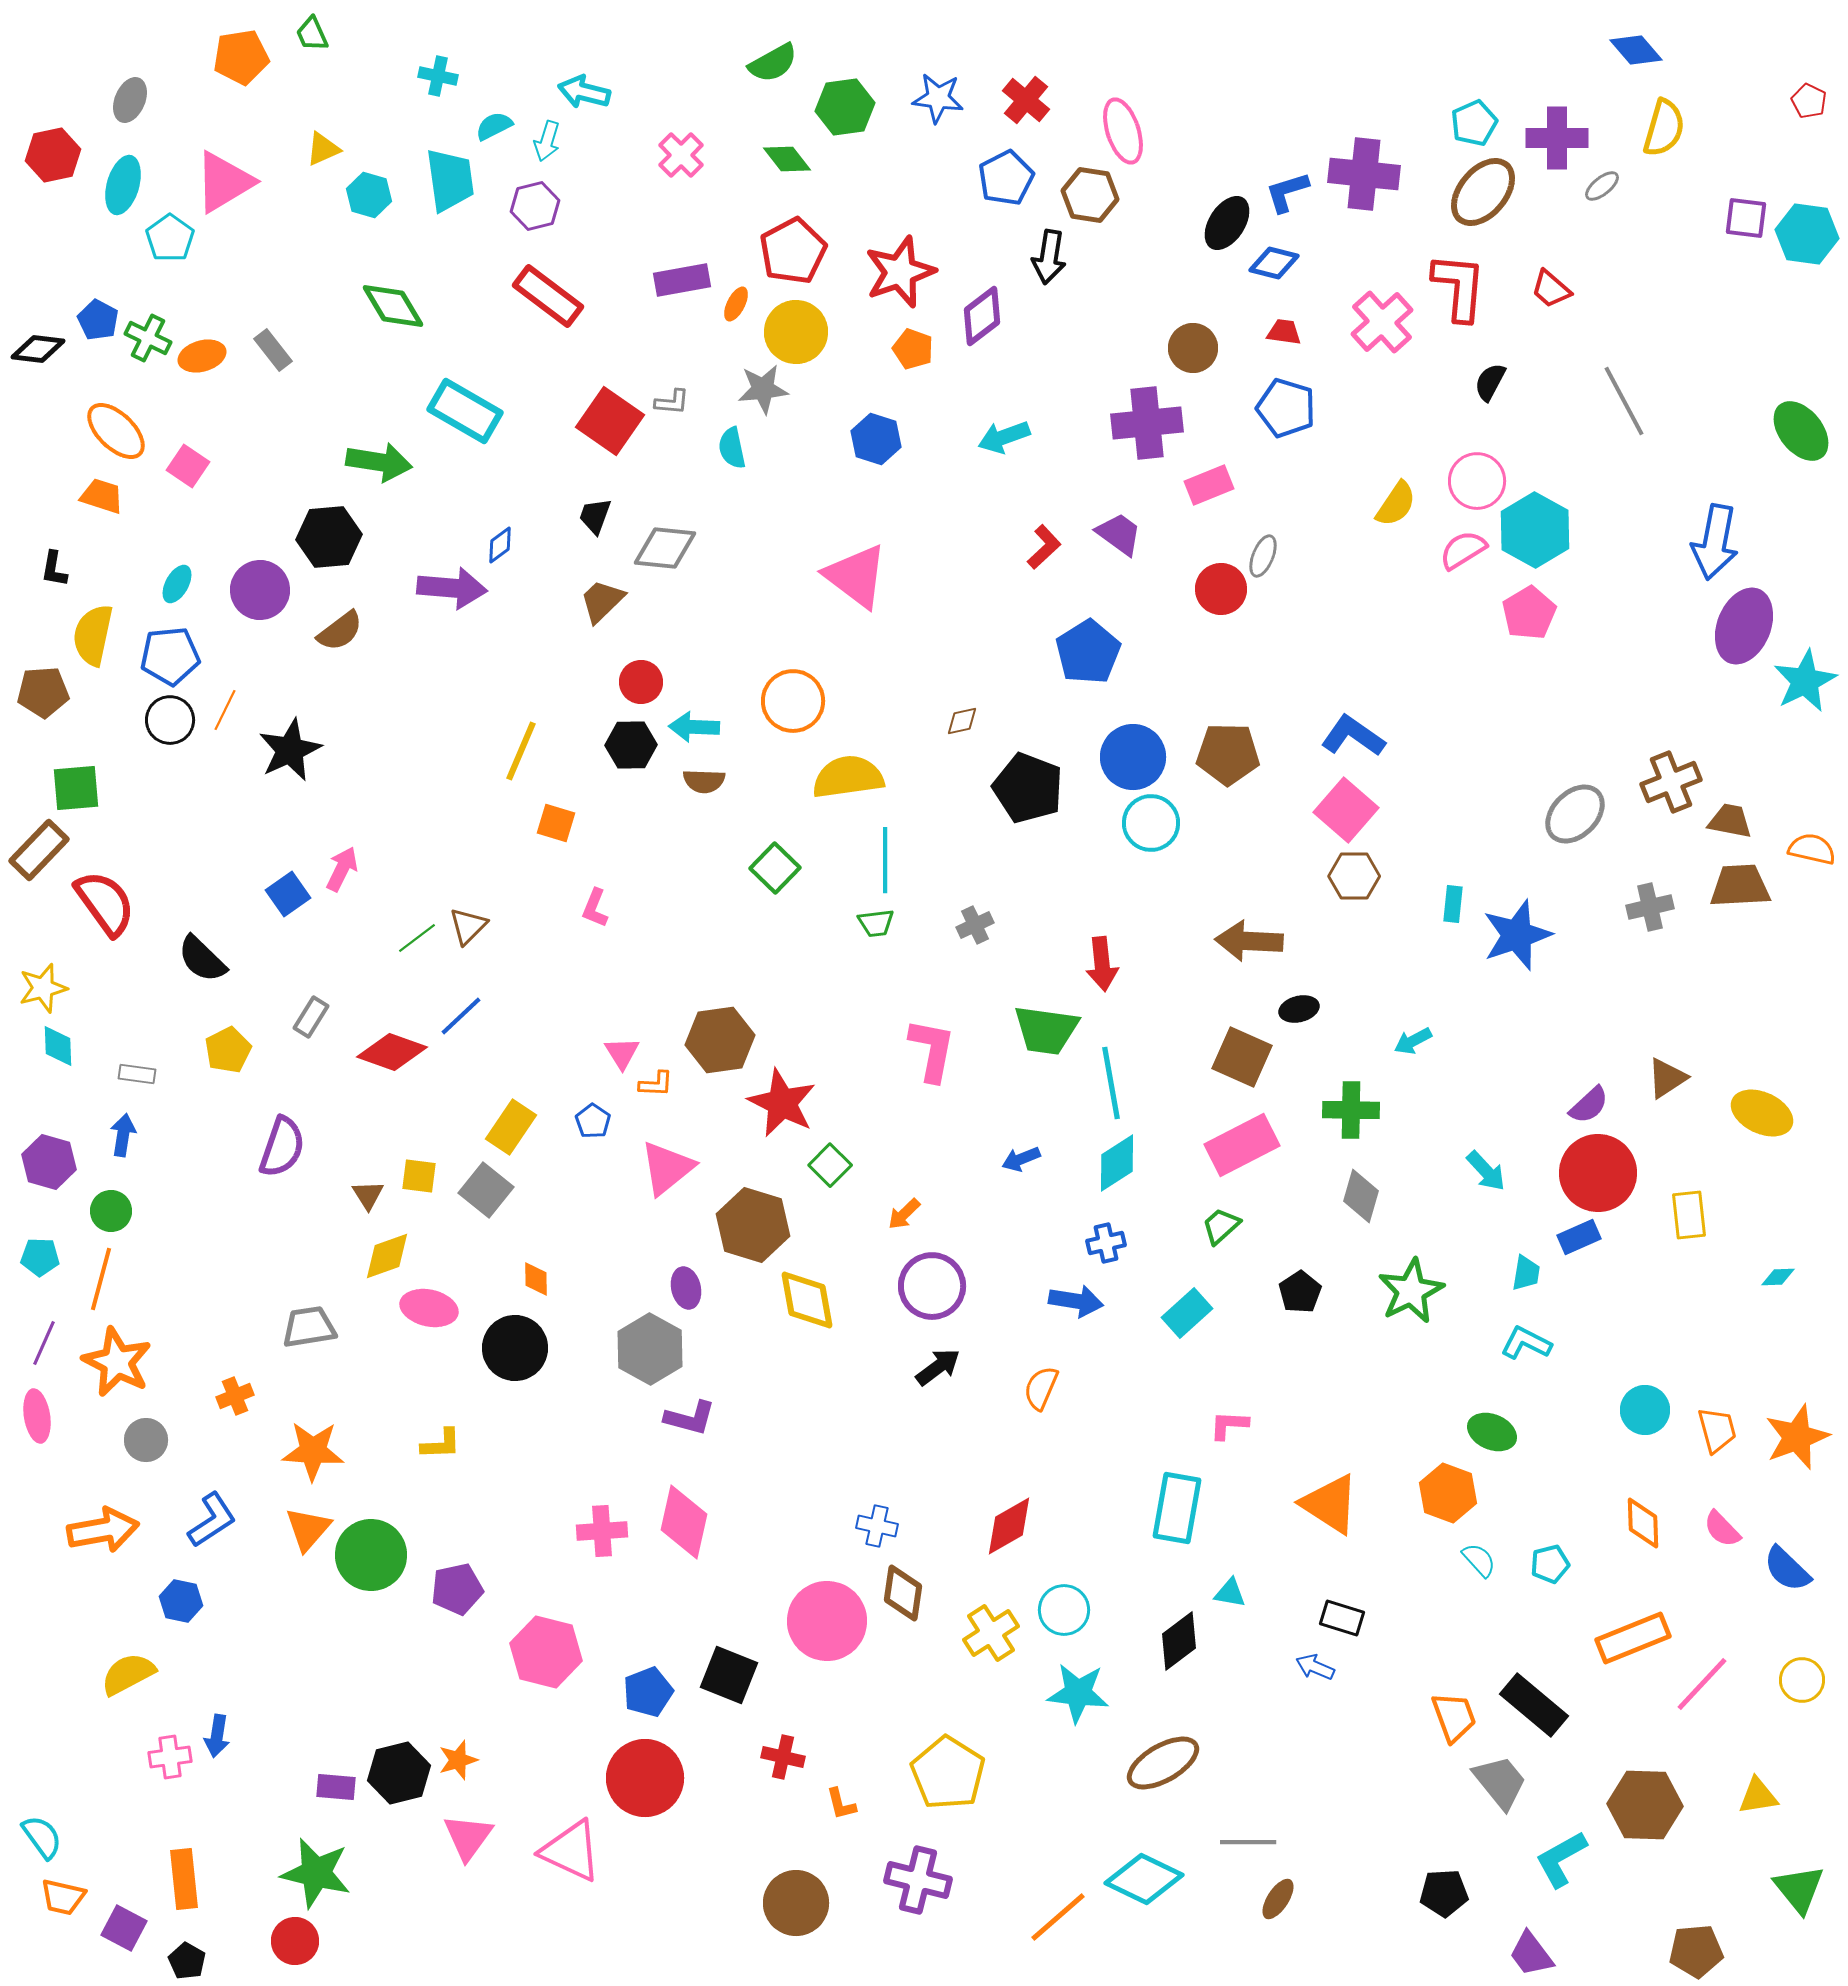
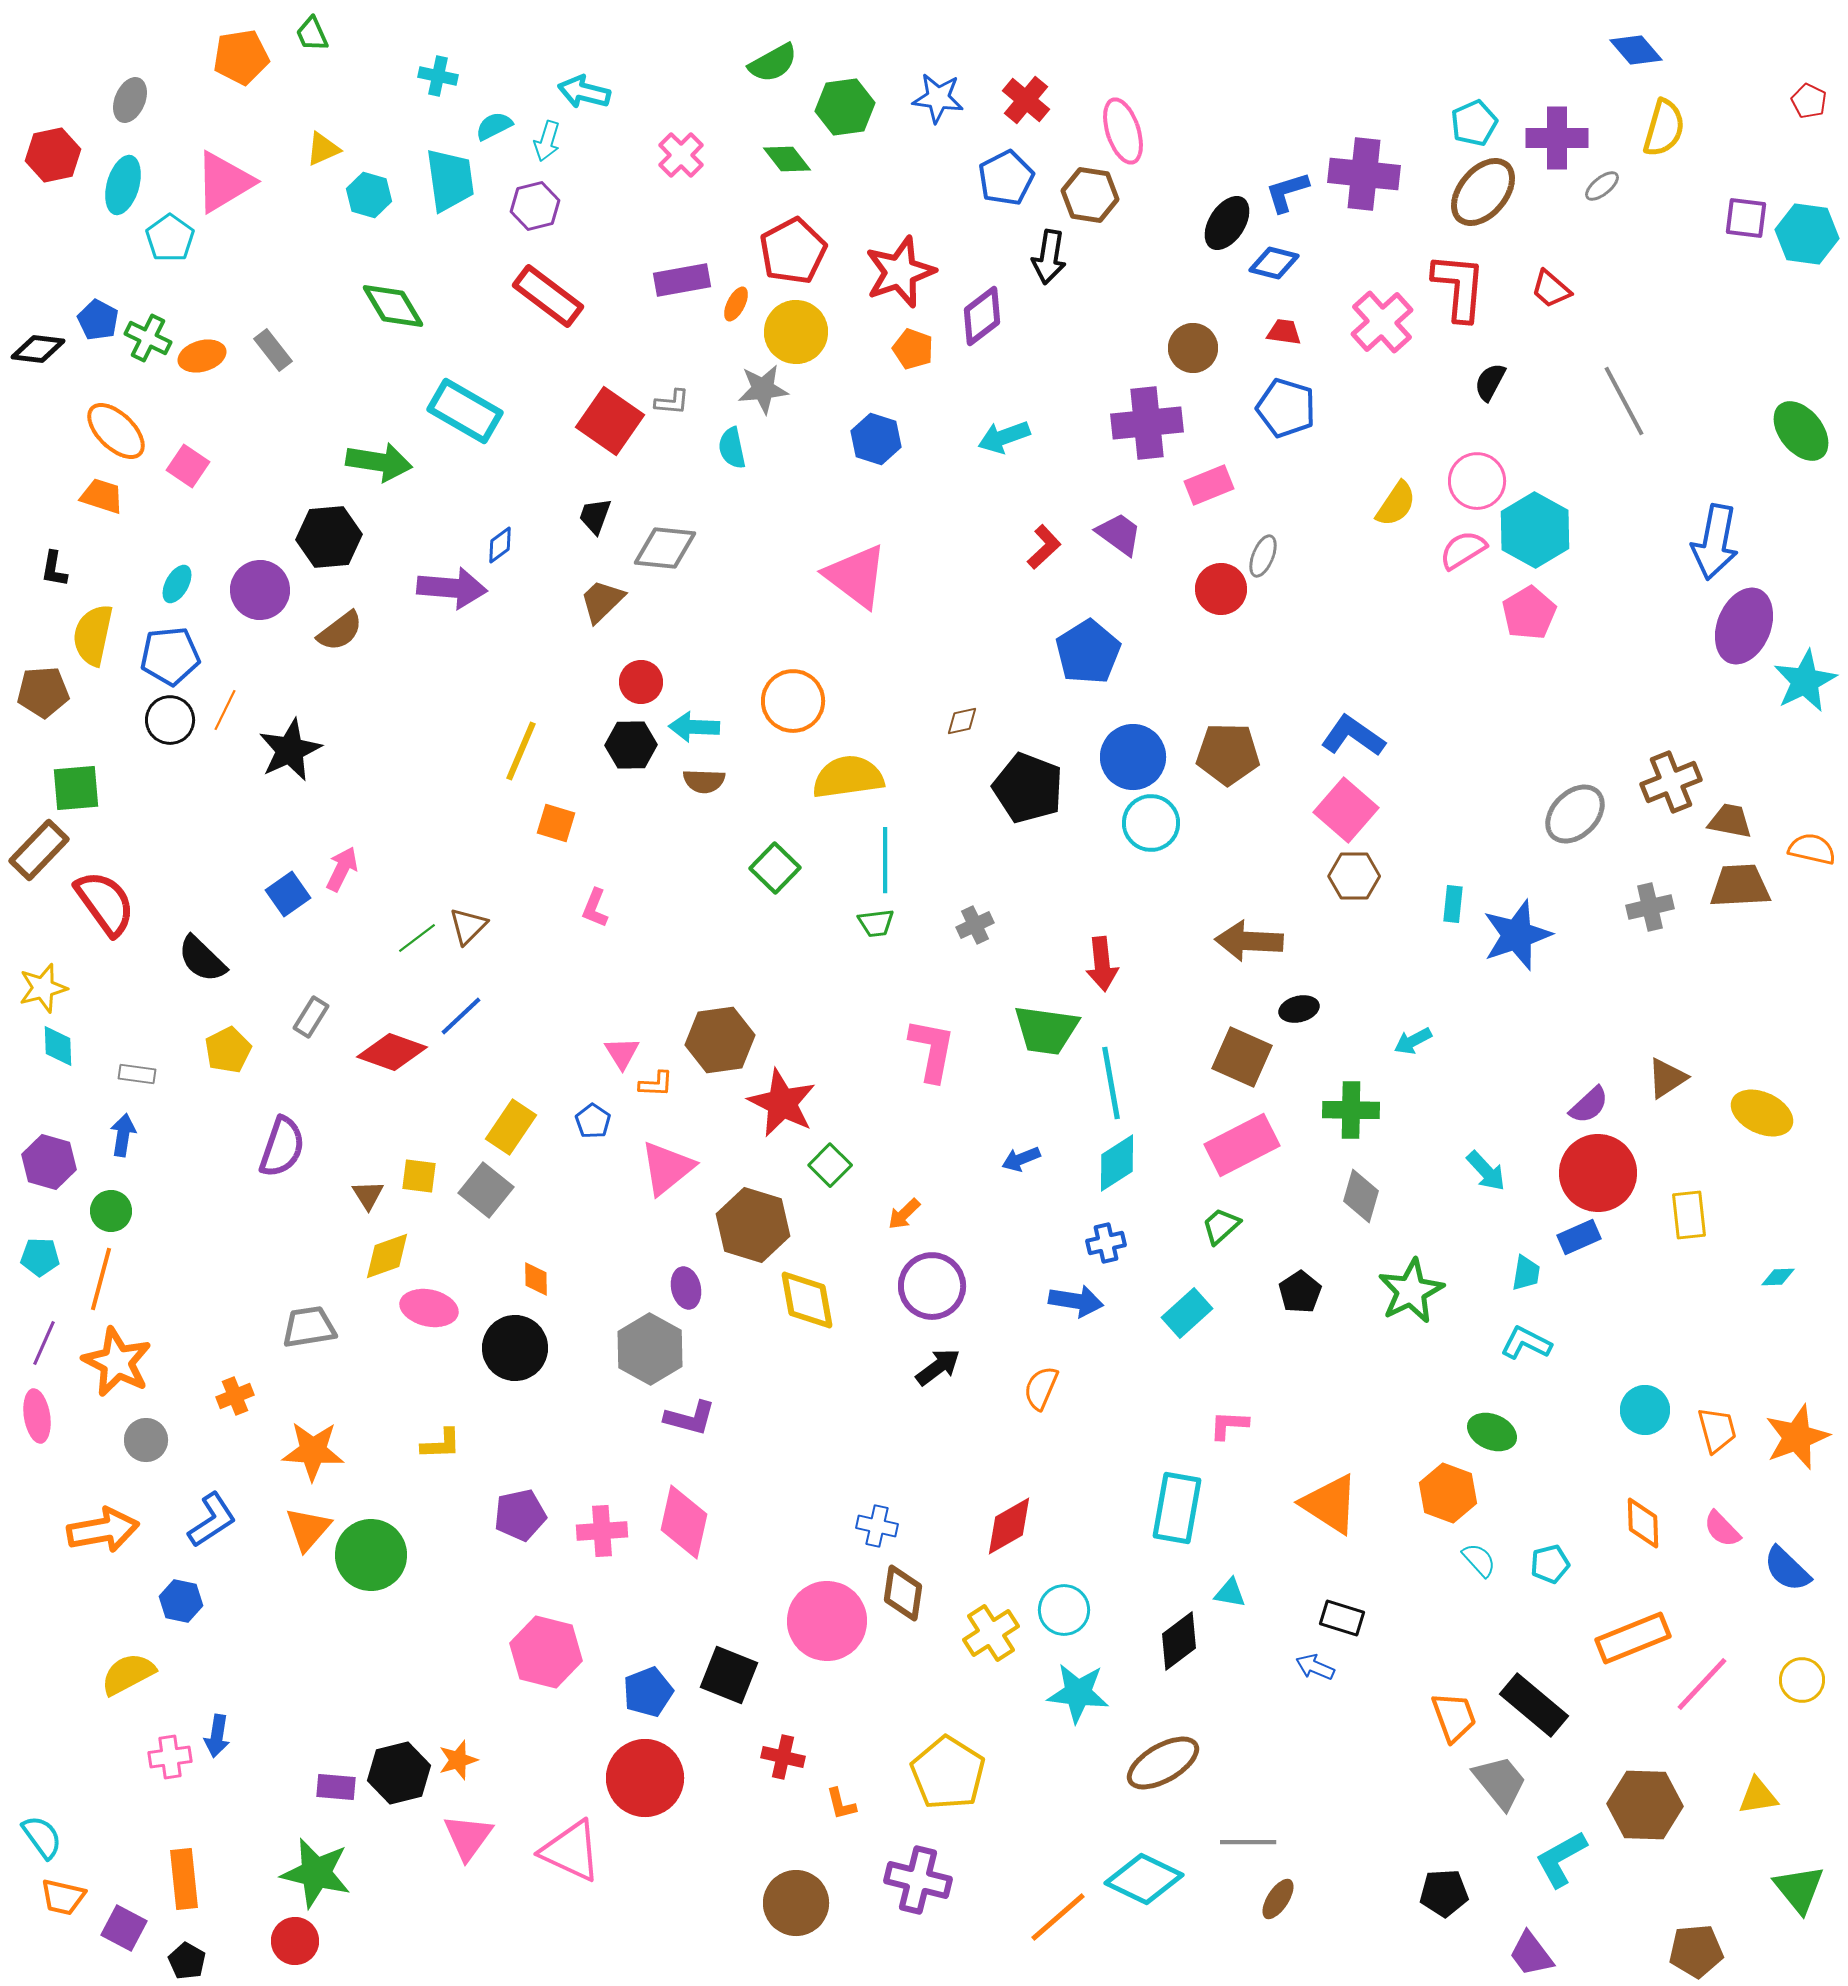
purple pentagon at (457, 1589): moved 63 px right, 74 px up
